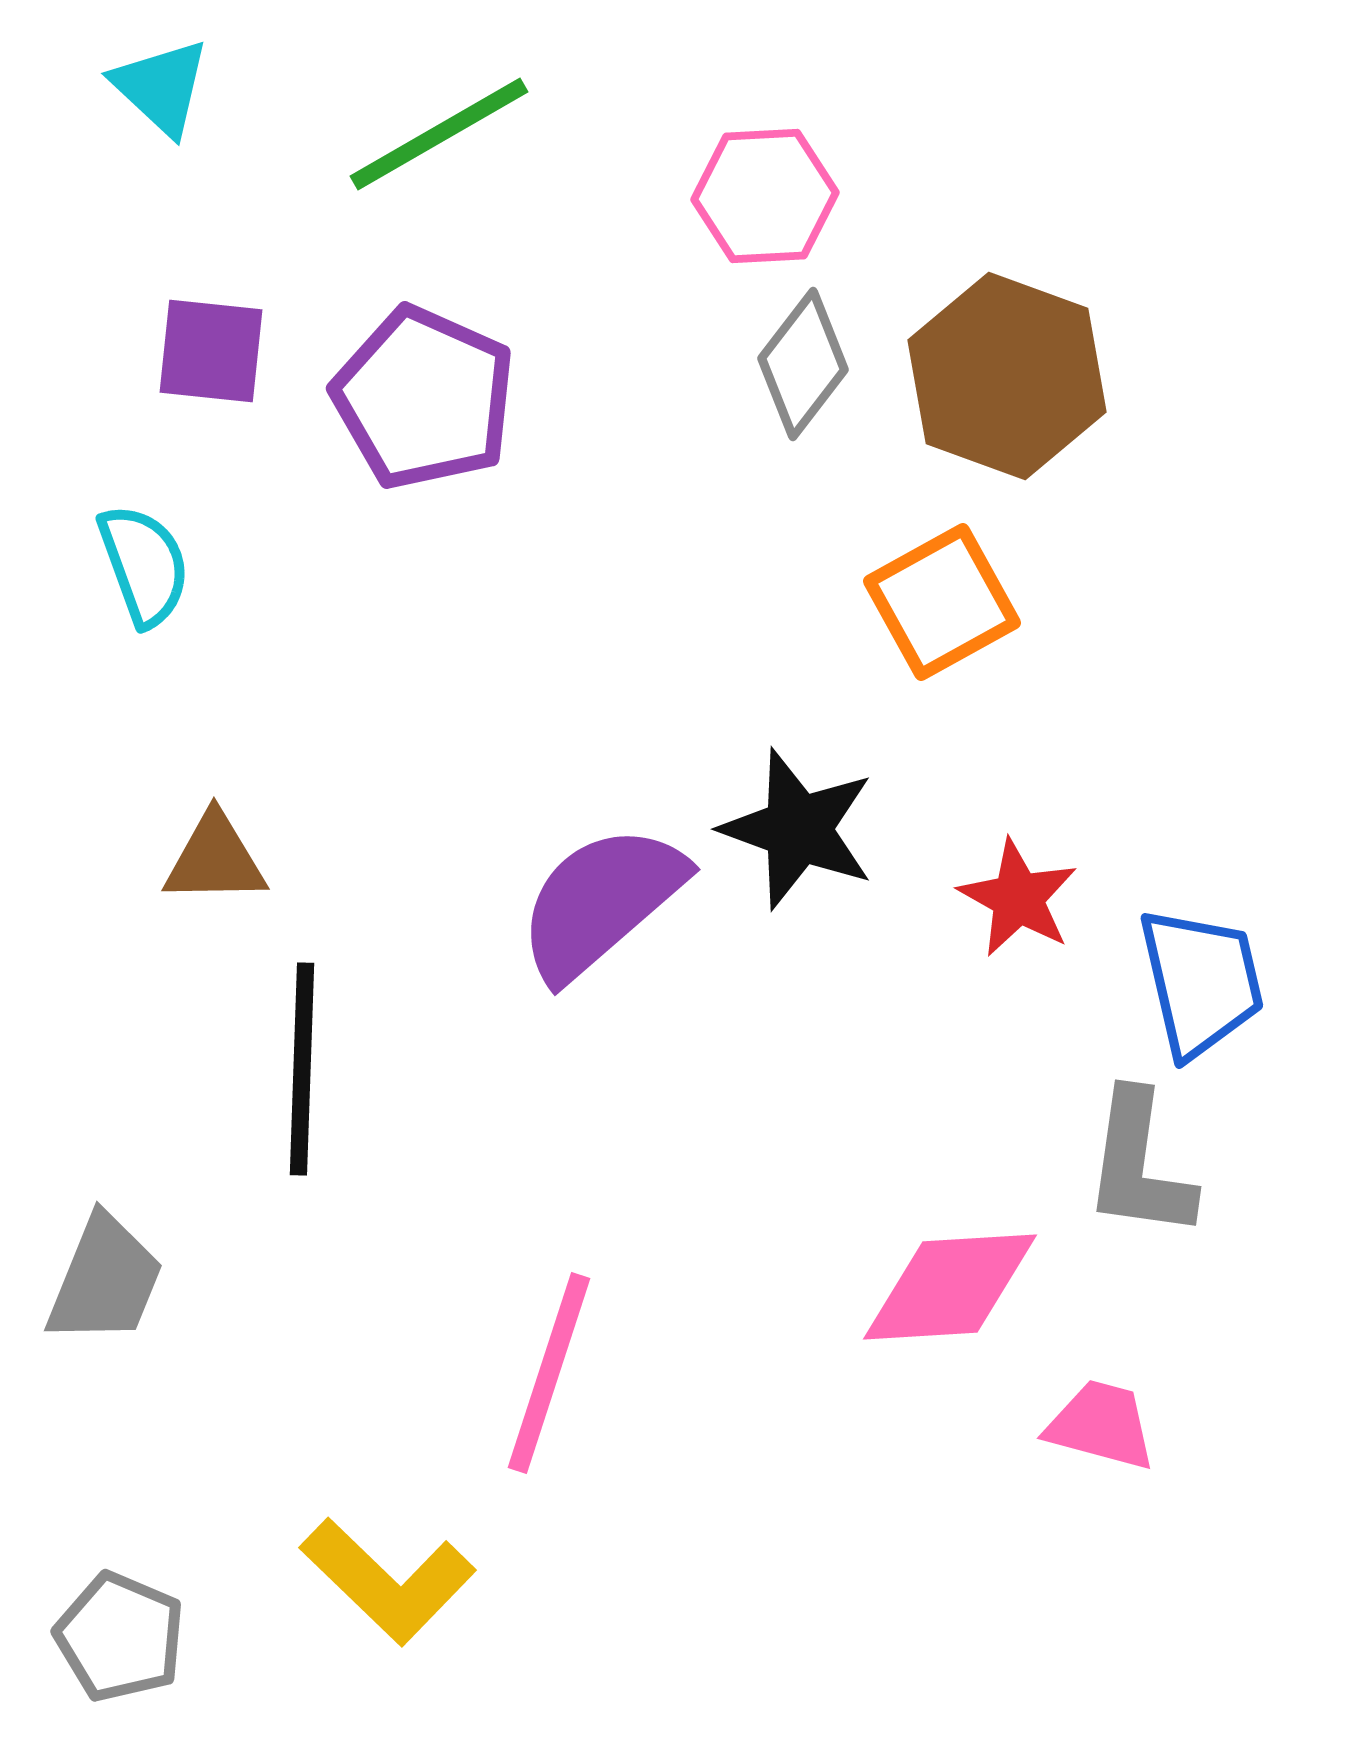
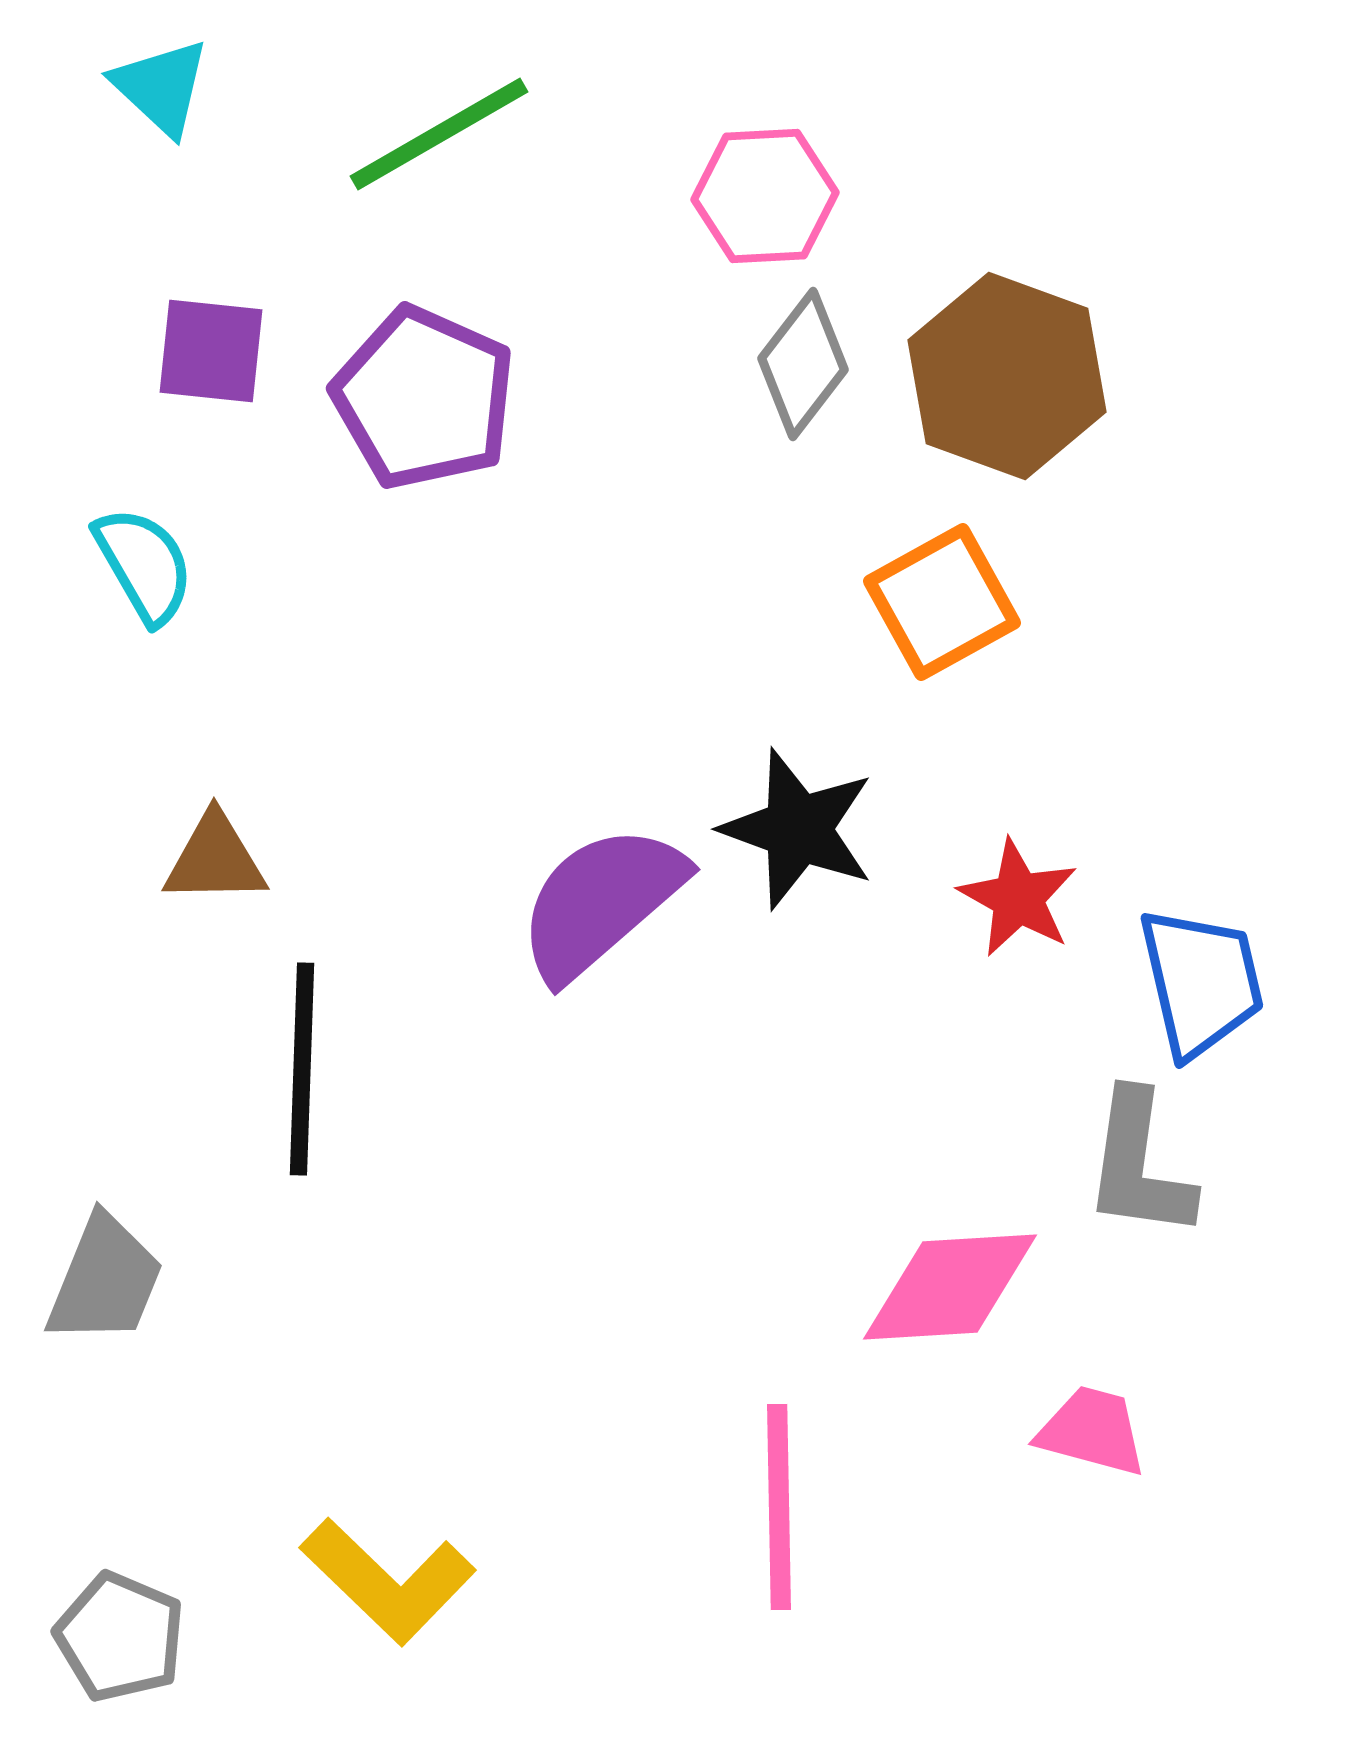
cyan semicircle: rotated 10 degrees counterclockwise
pink line: moved 230 px right, 134 px down; rotated 19 degrees counterclockwise
pink trapezoid: moved 9 px left, 6 px down
